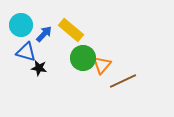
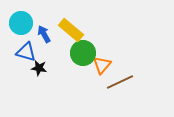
cyan circle: moved 2 px up
blue arrow: rotated 72 degrees counterclockwise
green circle: moved 5 px up
brown line: moved 3 px left, 1 px down
